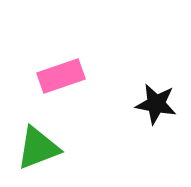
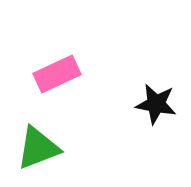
pink rectangle: moved 4 px left, 2 px up; rotated 6 degrees counterclockwise
